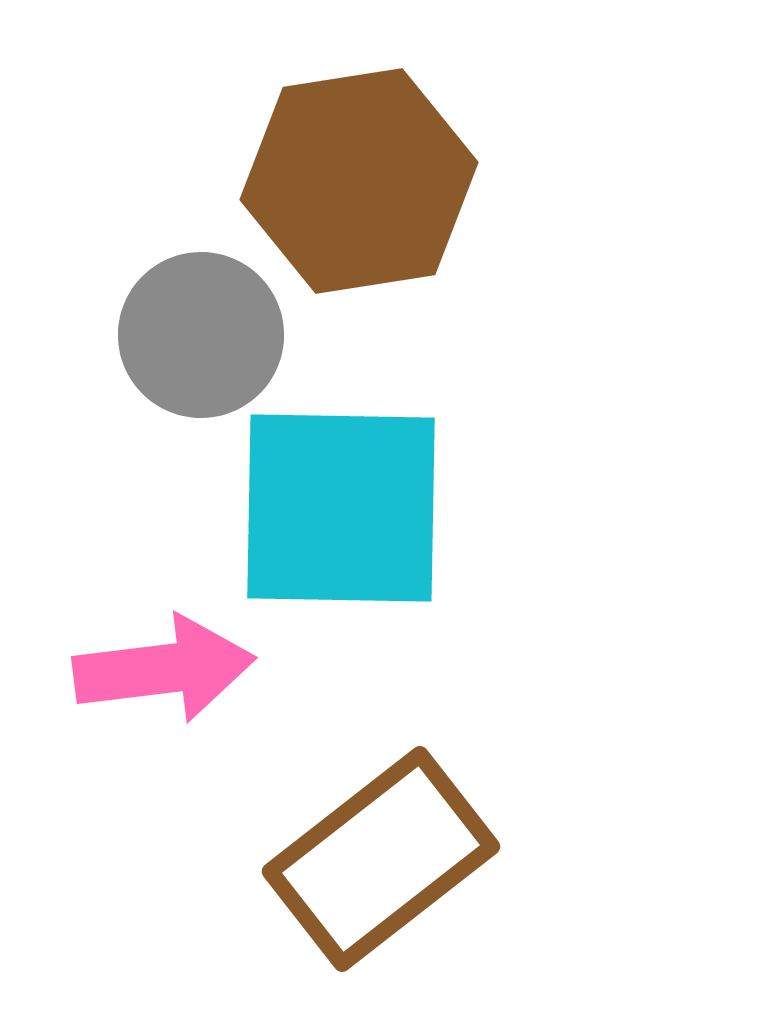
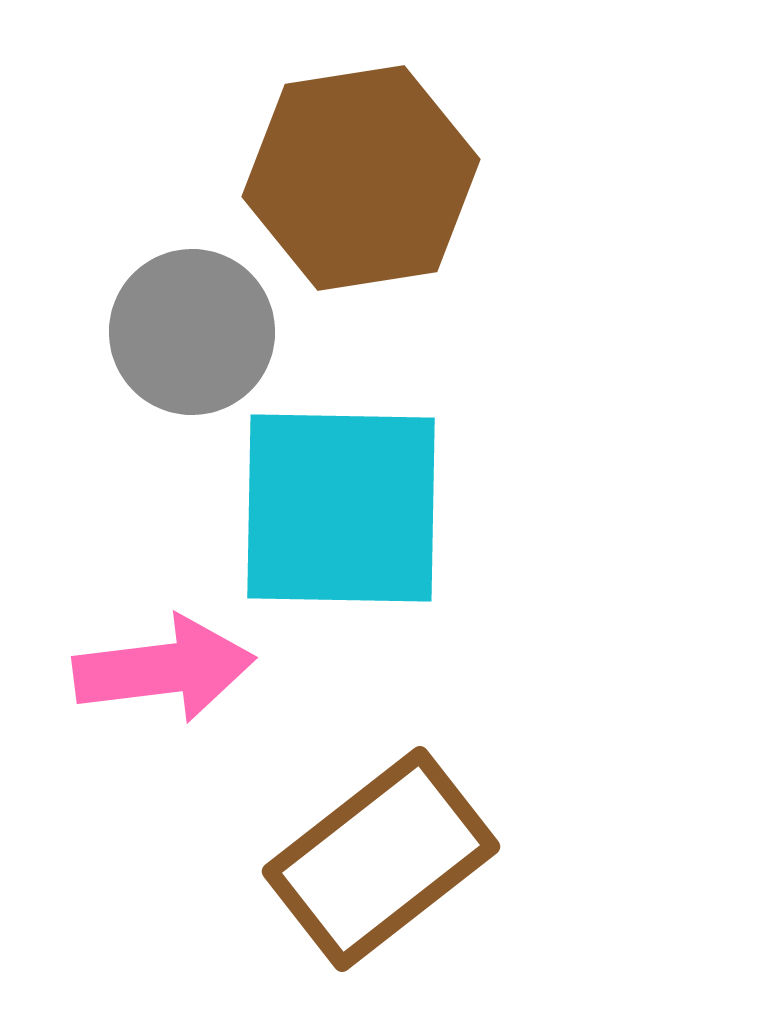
brown hexagon: moved 2 px right, 3 px up
gray circle: moved 9 px left, 3 px up
